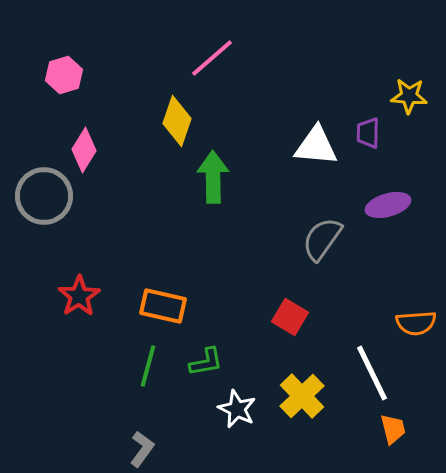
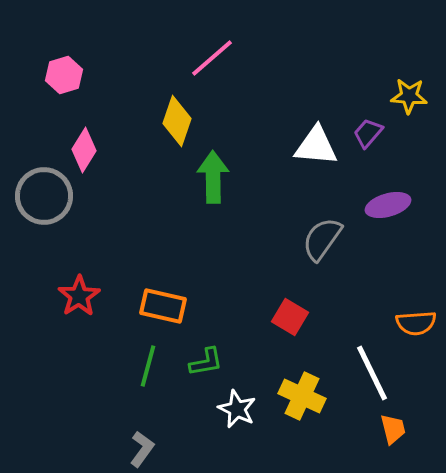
purple trapezoid: rotated 40 degrees clockwise
yellow cross: rotated 21 degrees counterclockwise
